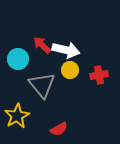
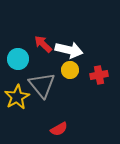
red arrow: moved 1 px right, 1 px up
white arrow: moved 3 px right
yellow star: moved 19 px up
